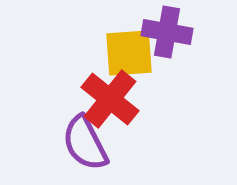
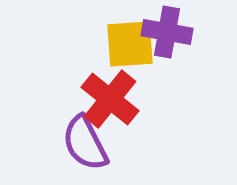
yellow square: moved 1 px right, 9 px up
